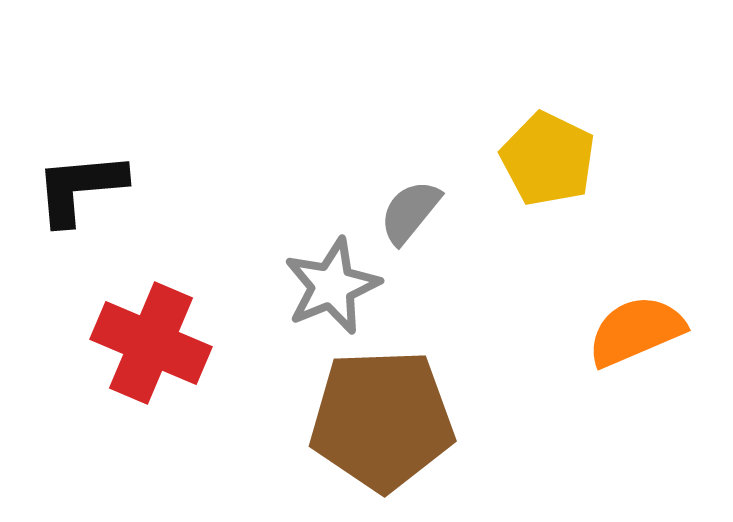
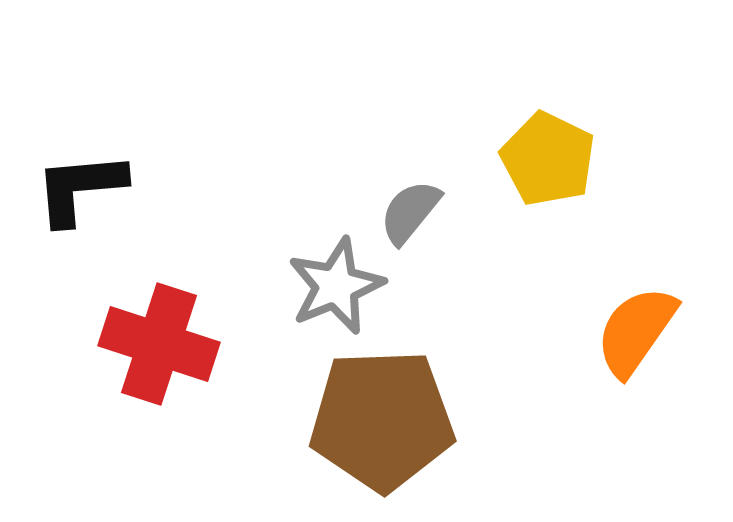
gray star: moved 4 px right
orange semicircle: rotated 32 degrees counterclockwise
red cross: moved 8 px right, 1 px down; rotated 5 degrees counterclockwise
